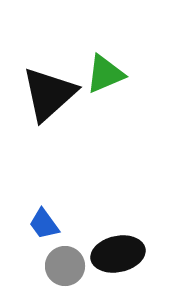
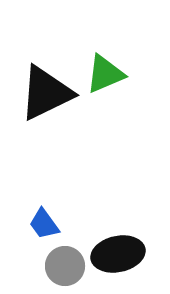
black triangle: moved 3 px left, 1 px up; rotated 16 degrees clockwise
